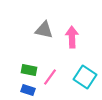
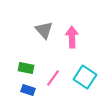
gray triangle: rotated 36 degrees clockwise
green rectangle: moved 3 px left, 2 px up
pink line: moved 3 px right, 1 px down
